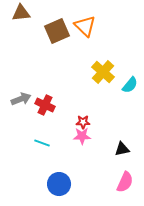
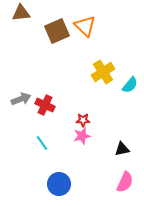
yellow cross: rotated 15 degrees clockwise
red star: moved 2 px up
pink star: rotated 12 degrees counterclockwise
cyan line: rotated 35 degrees clockwise
